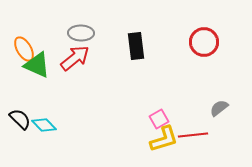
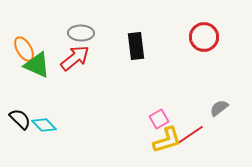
red circle: moved 5 px up
red line: moved 3 px left; rotated 28 degrees counterclockwise
yellow L-shape: moved 3 px right, 1 px down
